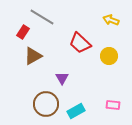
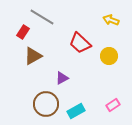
purple triangle: rotated 32 degrees clockwise
pink rectangle: rotated 40 degrees counterclockwise
